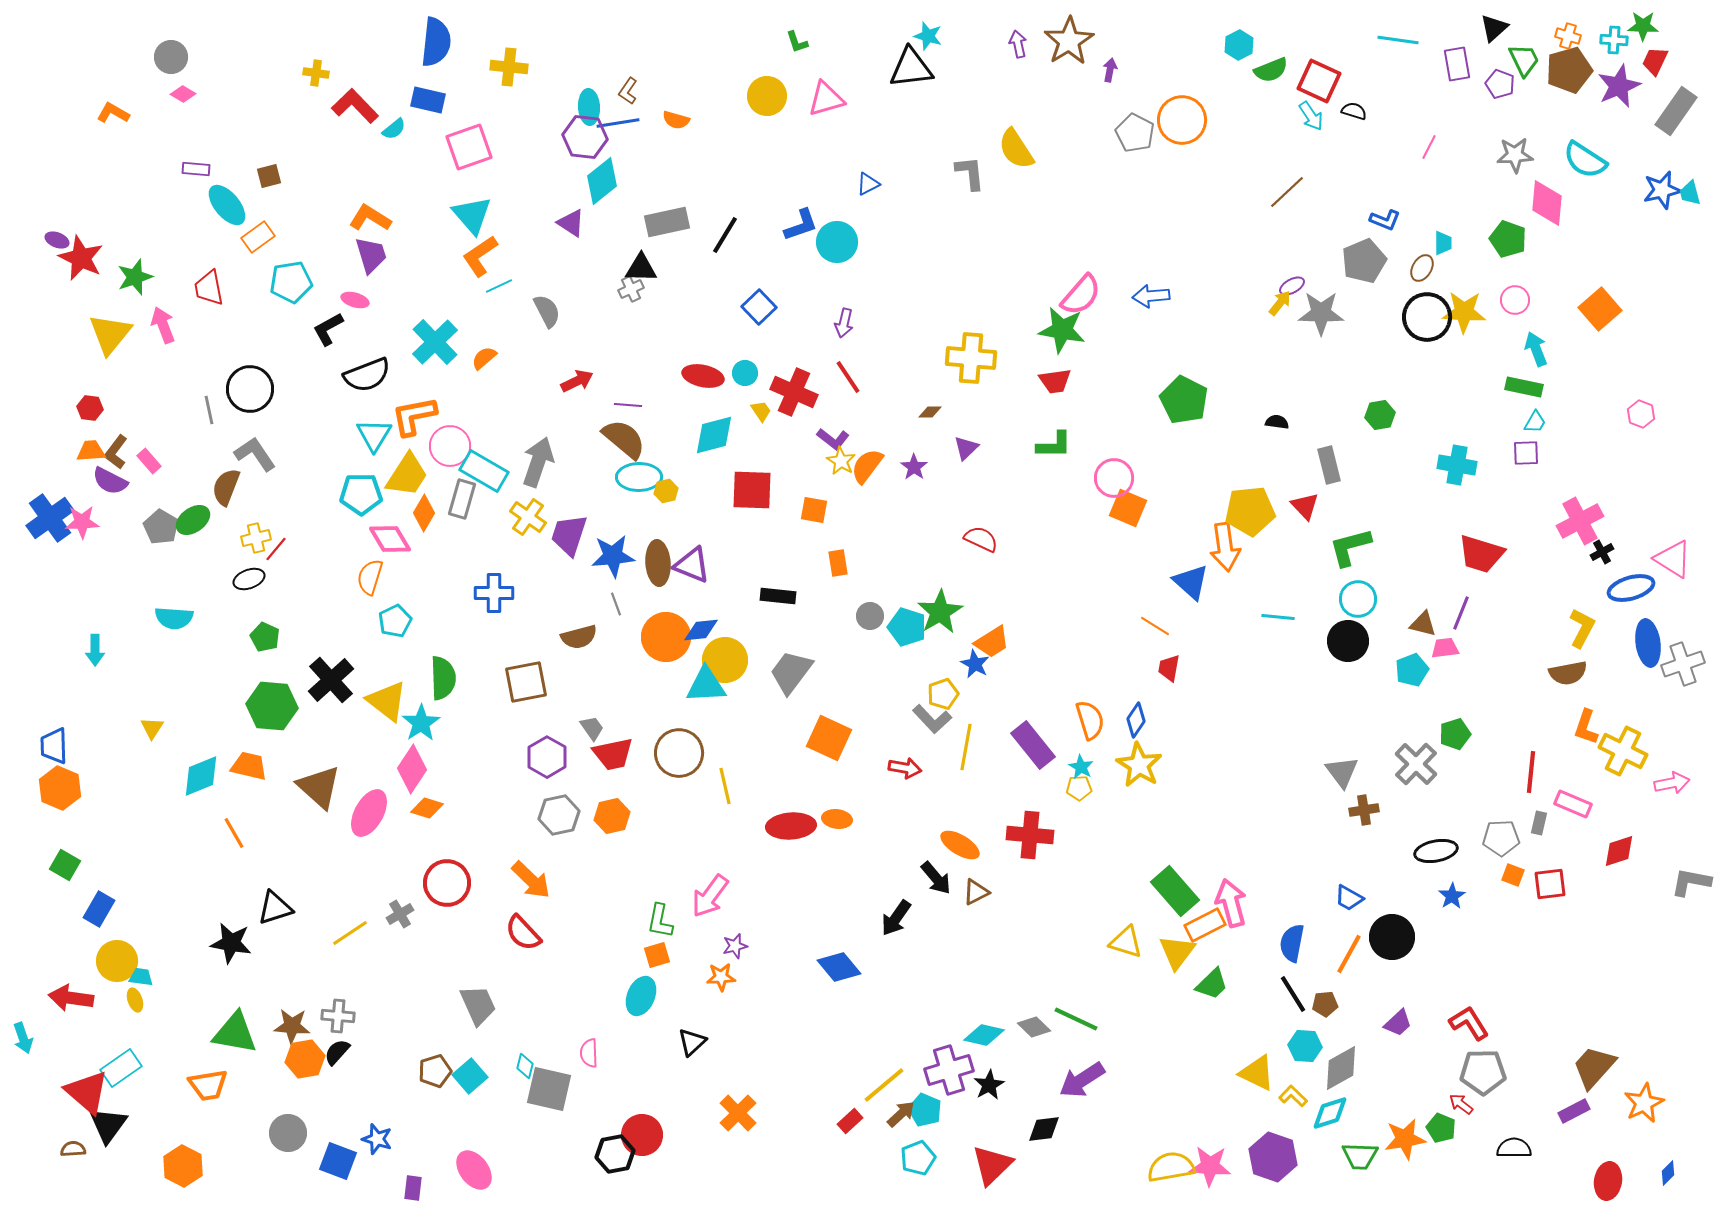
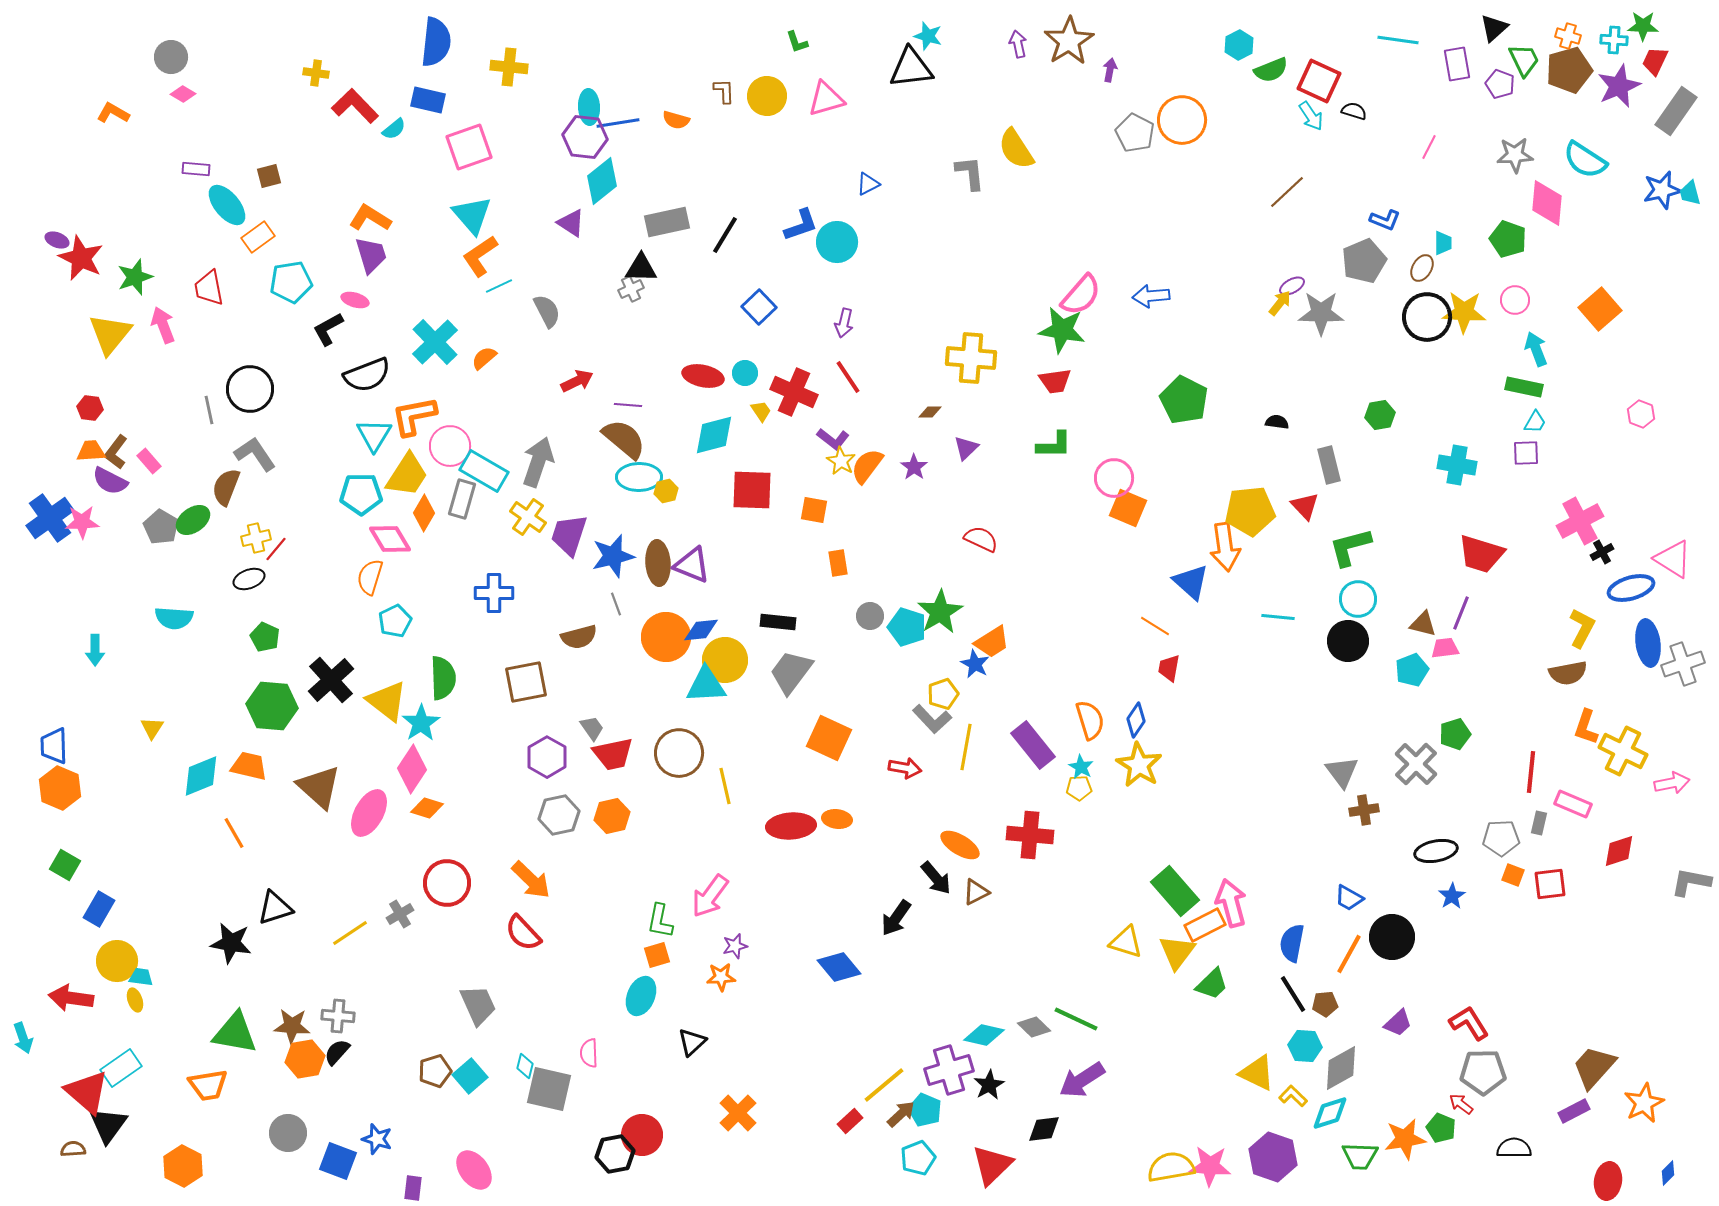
brown L-shape at (628, 91): moved 96 px right; rotated 144 degrees clockwise
blue star at (613, 556): rotated 9 degrees counterclockwise
black rectangle at (778, 596): moved 26 px down
